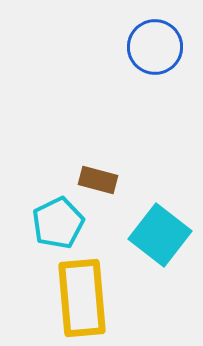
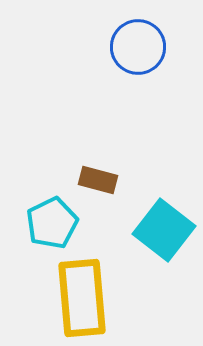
blue circle: moved 17 px left
cyan pentagon: moved 6 px left
cyan square: moved 4 px right, 5 px up
